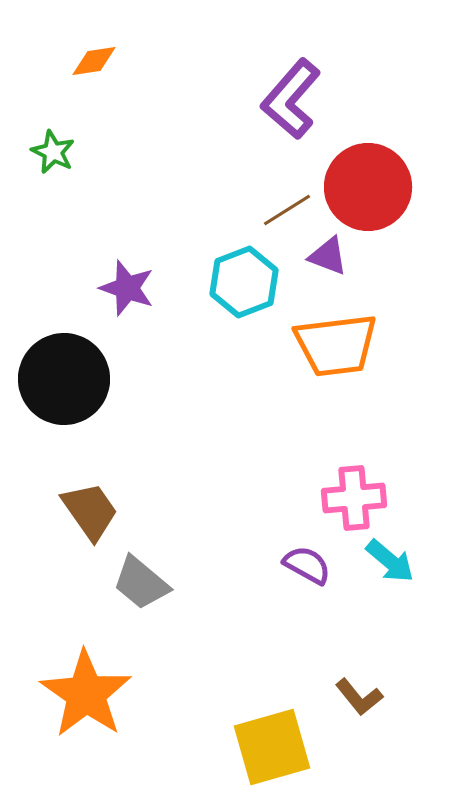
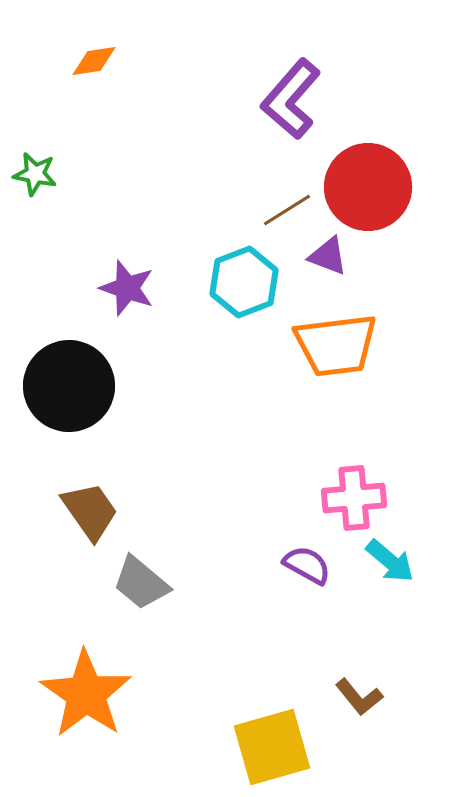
green star: moved 18 px left, 22 px down; rotated 15 degrees counterclockwise
black circle: moved 5 px right, 7 px down
